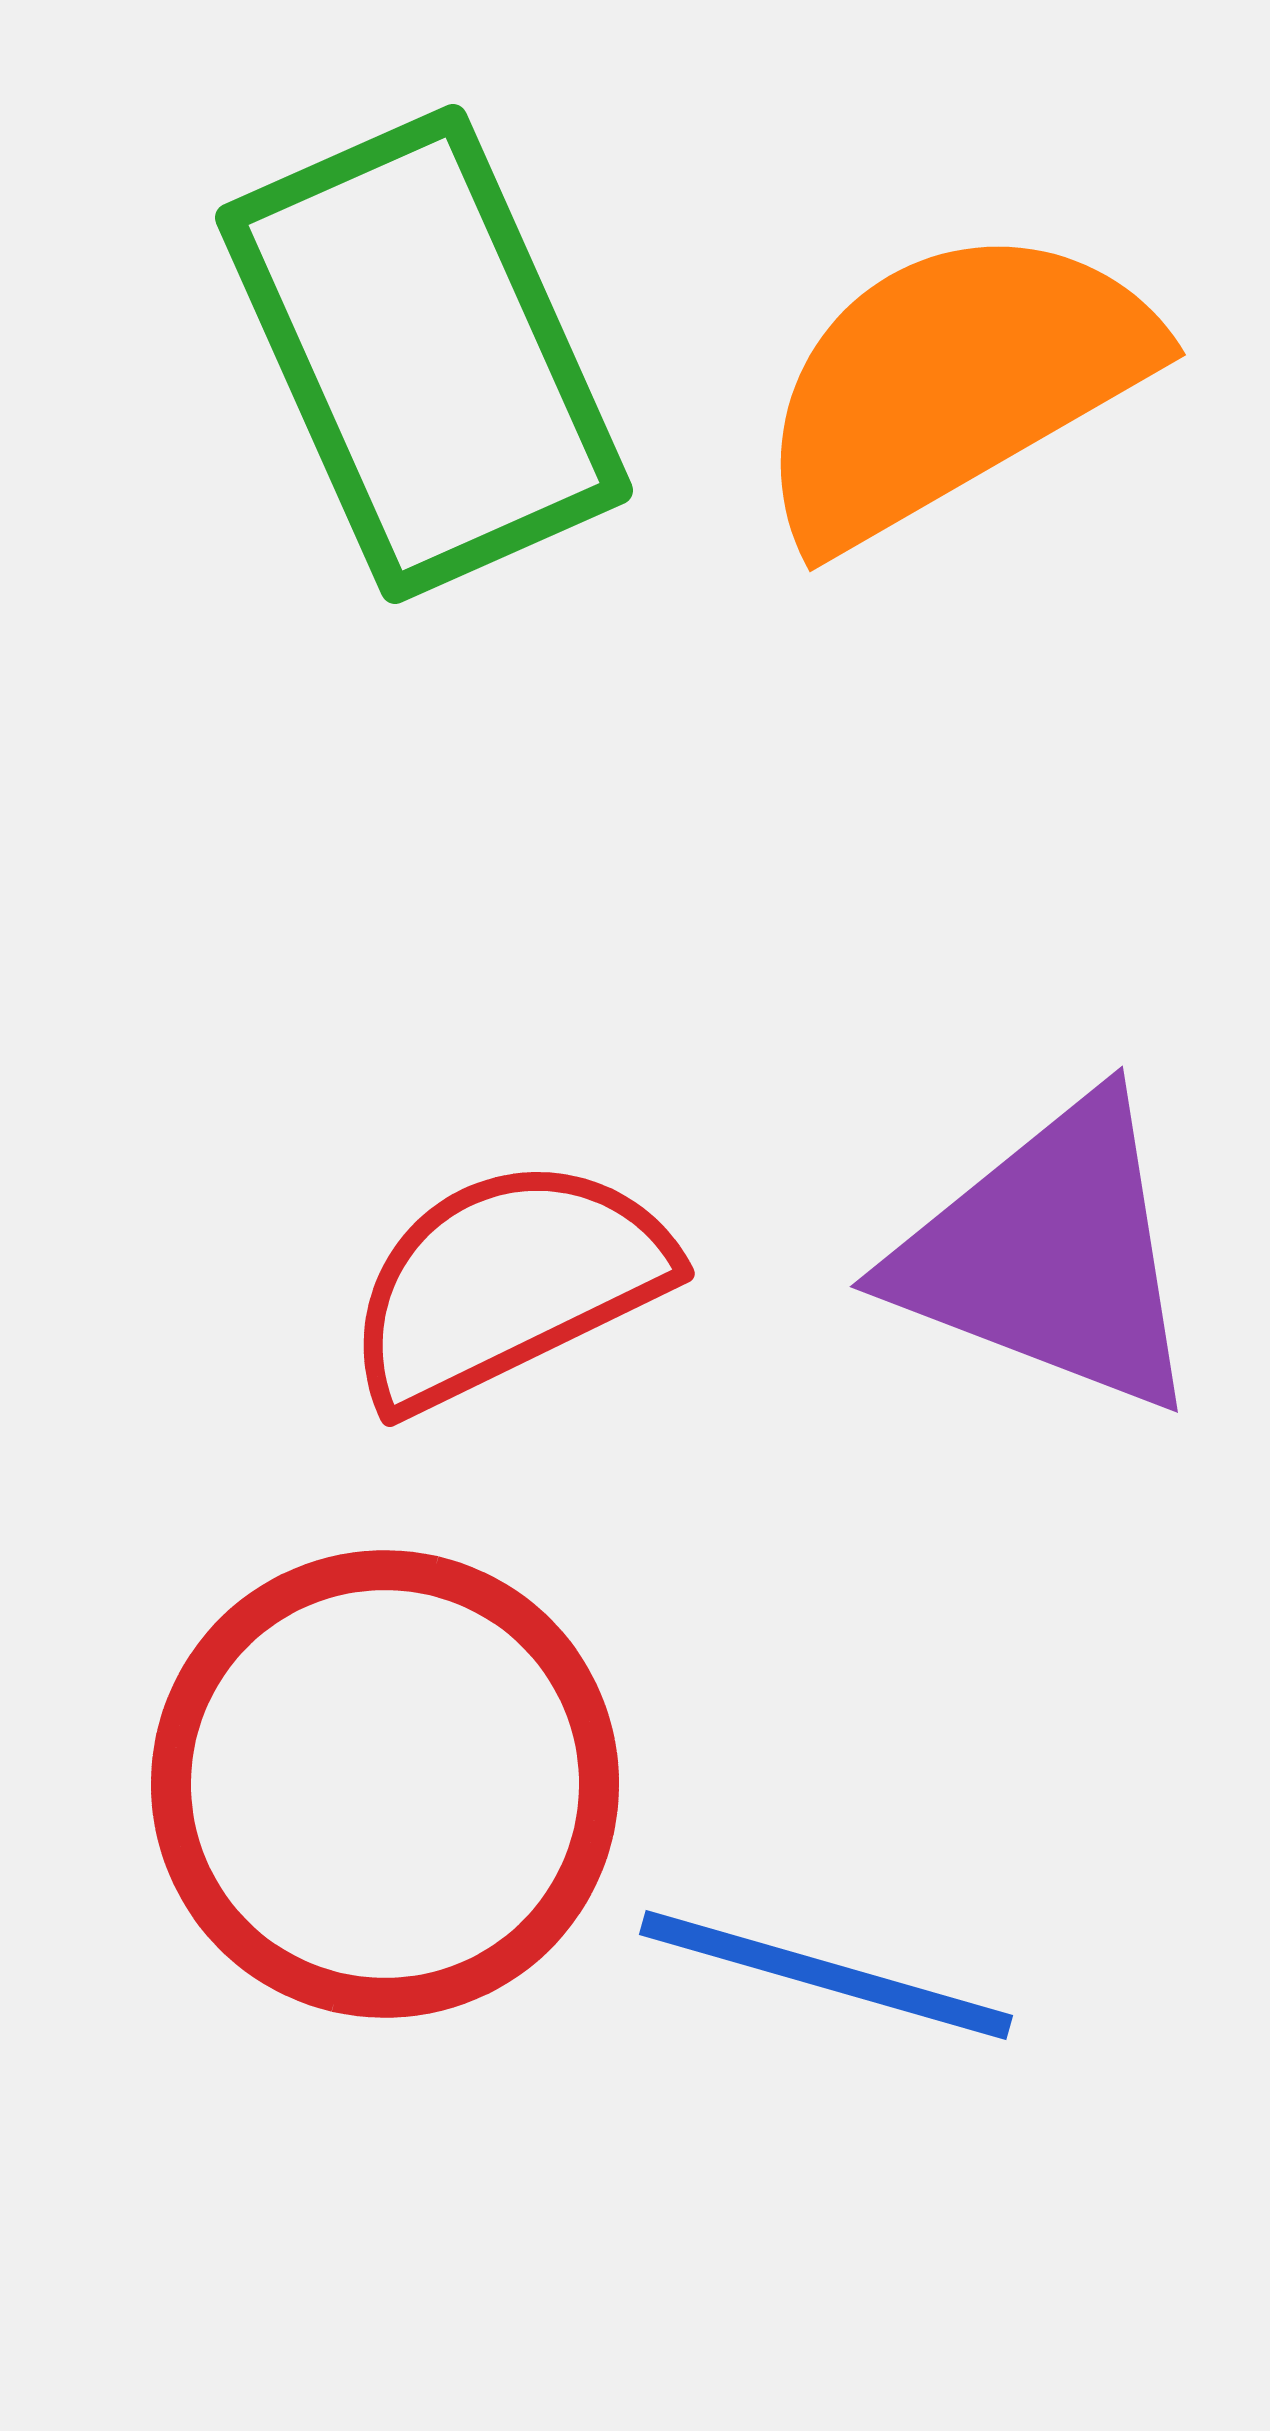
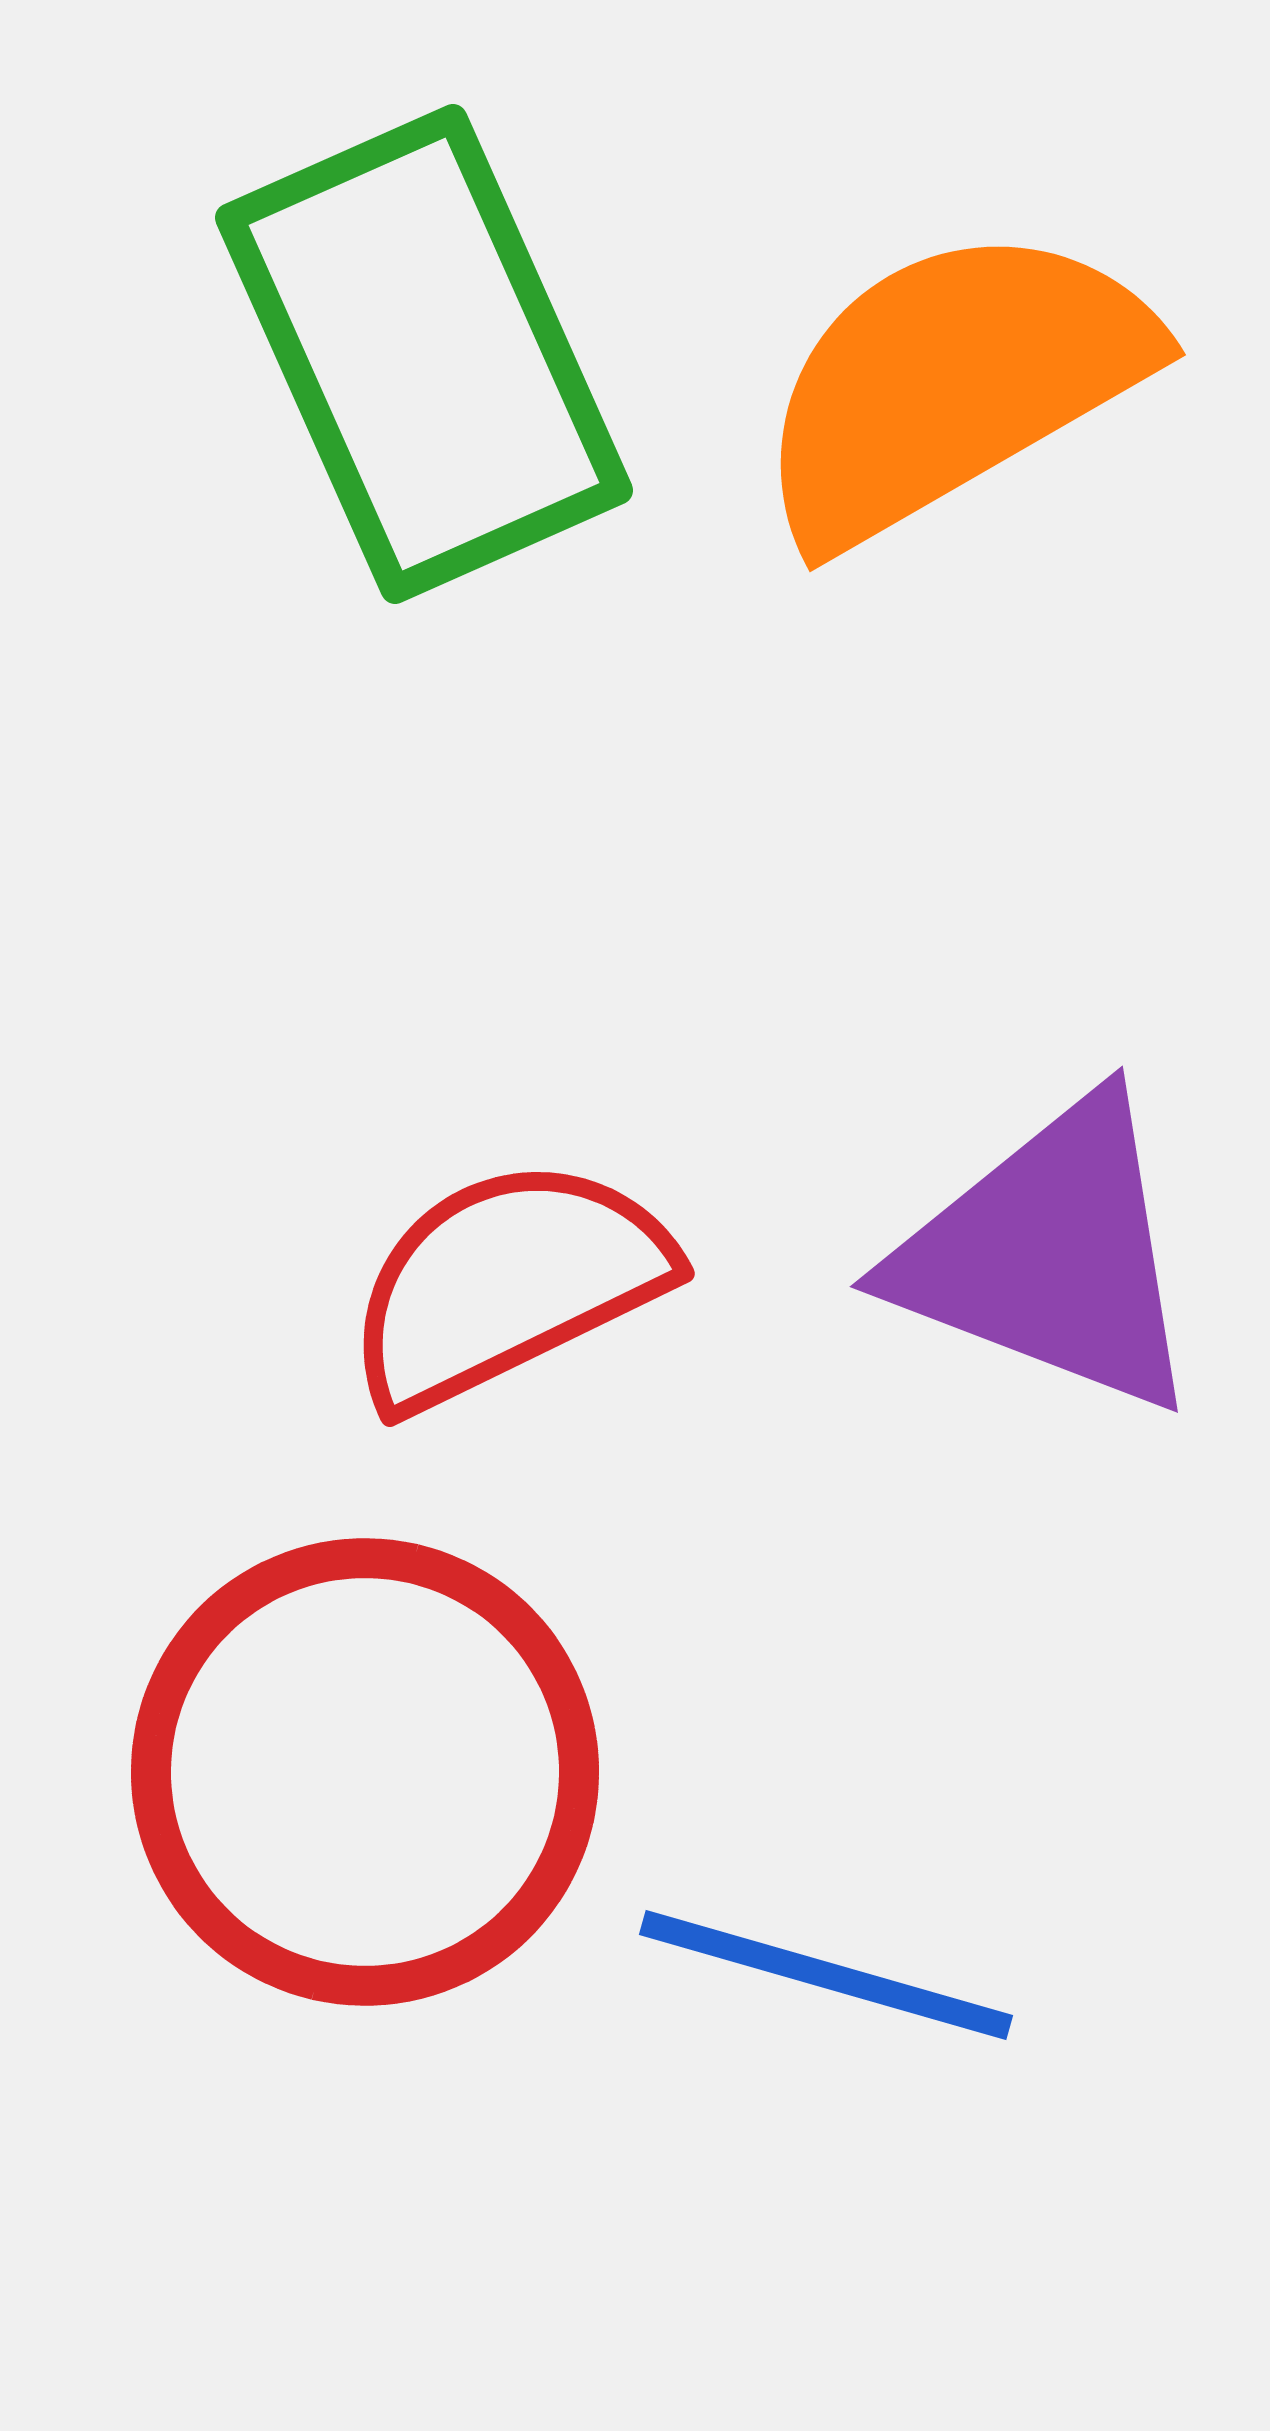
red circle: moved 20 px left, 12 px up
